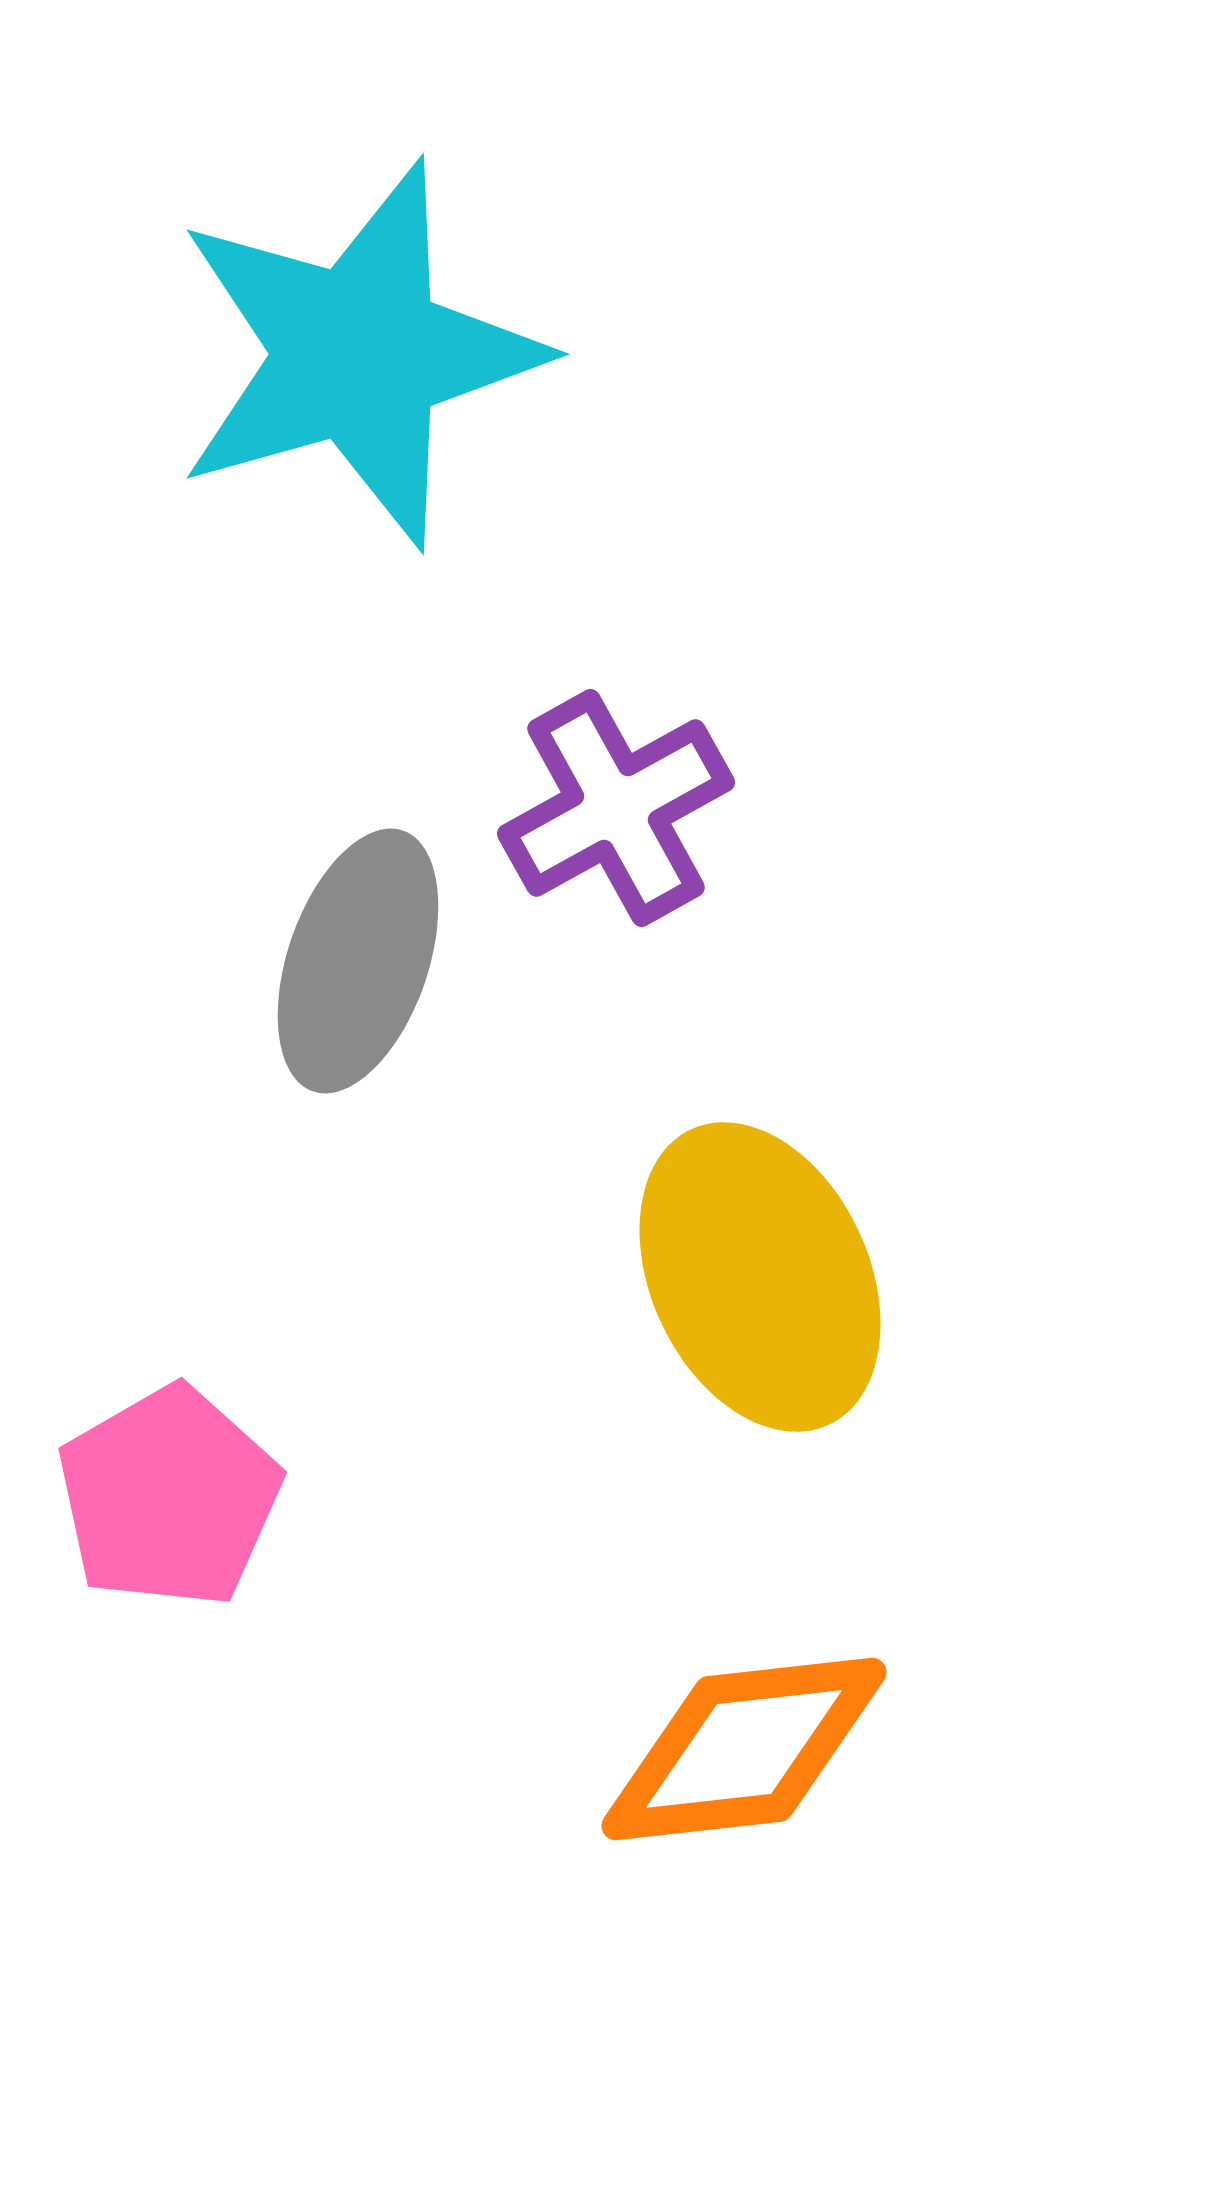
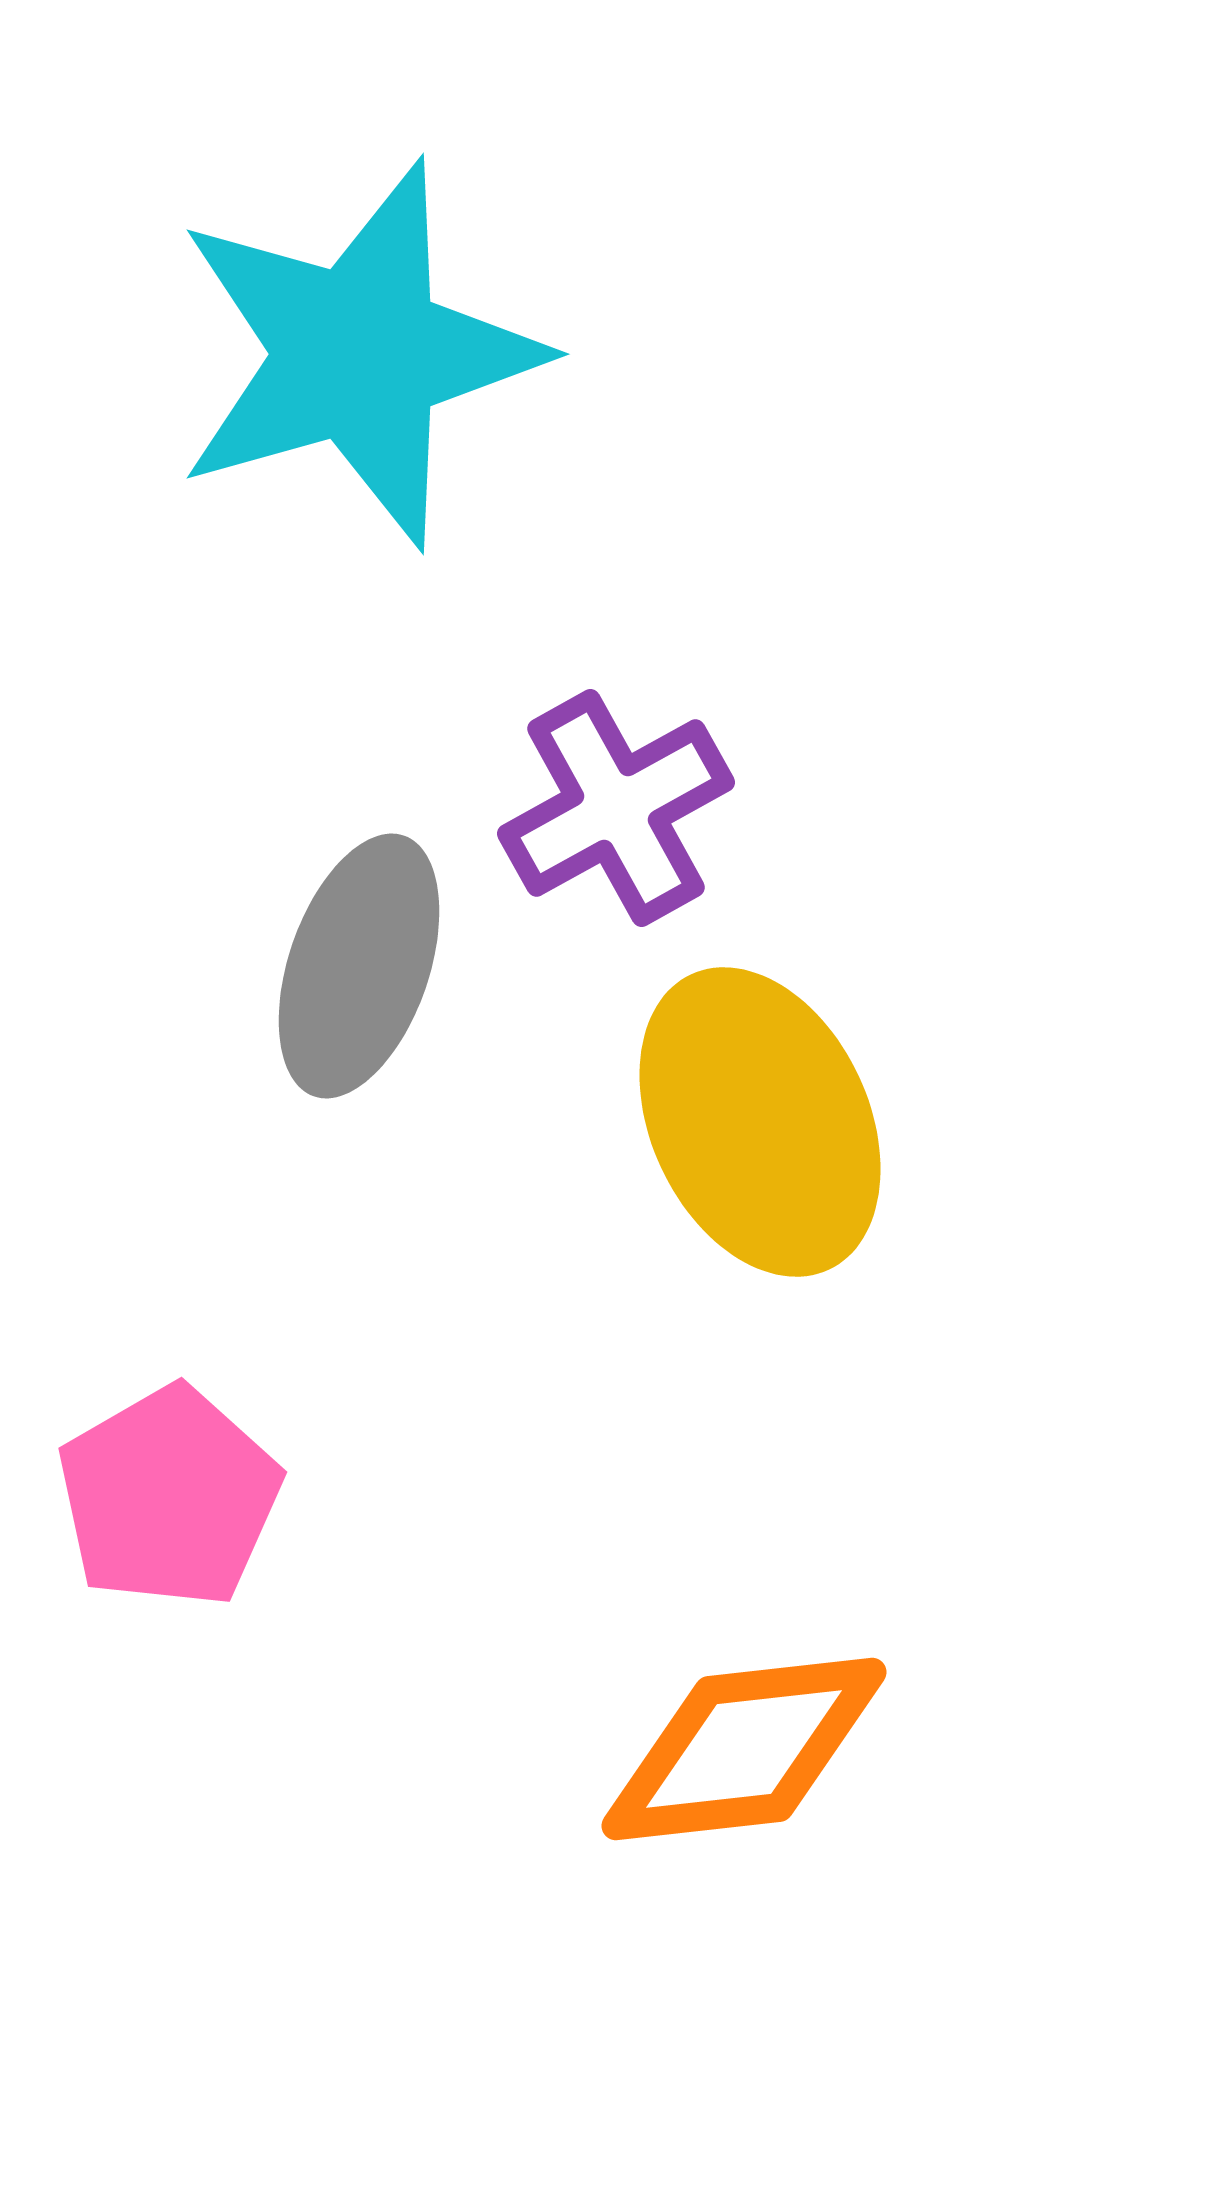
gray ellipse: moved 1 px right, 5 px down
yellow ellipse: moved 155 px up
